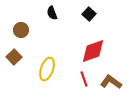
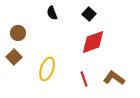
brown circle: moved 3 px left, 3 px down
red diamond: moved 9 px up
brown L-shape: moved 3 px right, 4 px up
